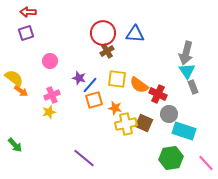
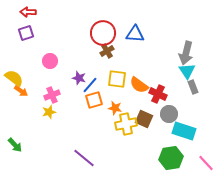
brown square: moved 4 px up
